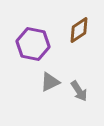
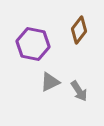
brown diamond: rotated 20 degrees counterclockwise
